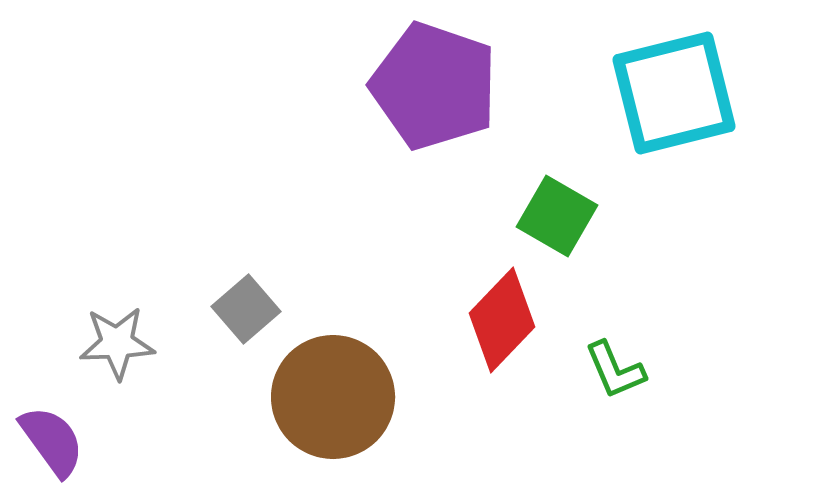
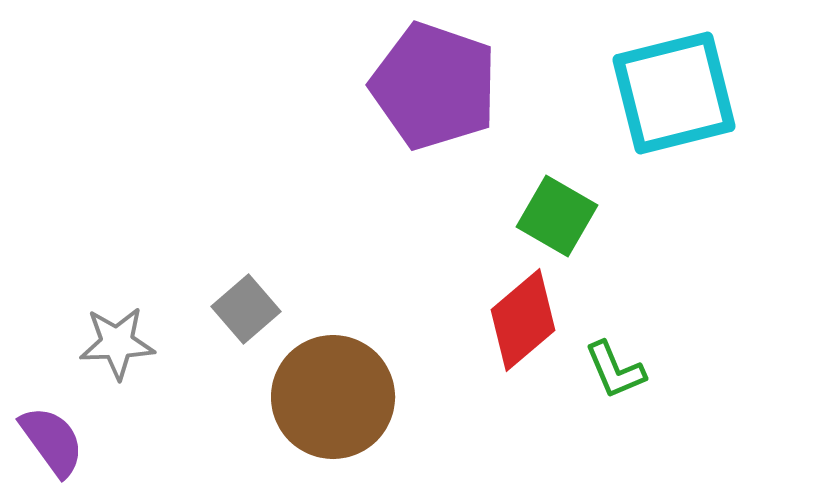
red diamond: moved 21 px right; rotated 6 degrees clockwise
